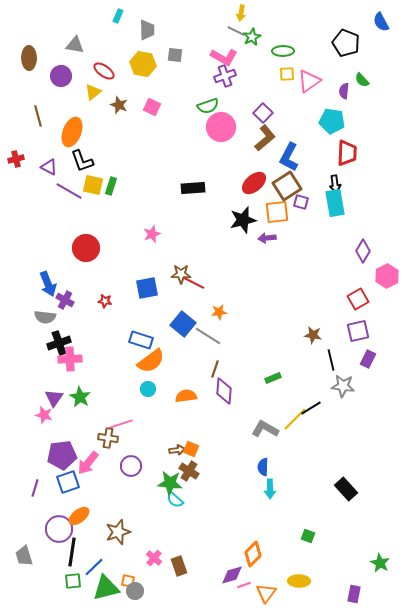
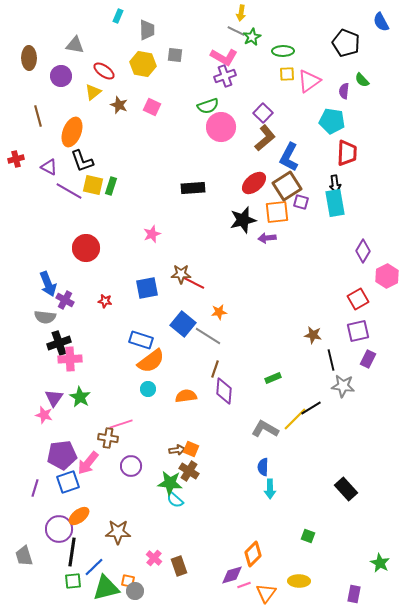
brown star at (118, 532): rotated 20 degrees clockwise
